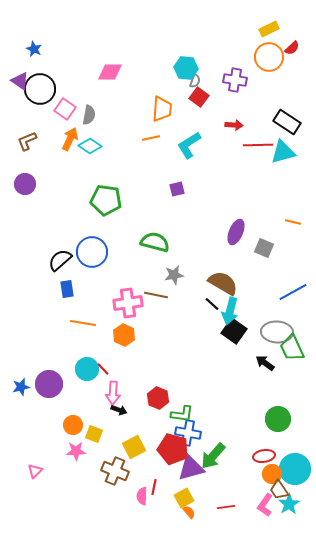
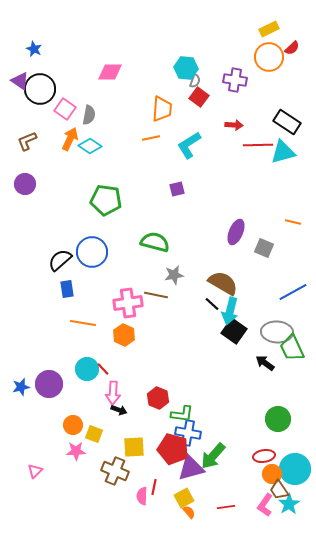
yellow square at (134, 447): rotated 25 degrees clockwise
